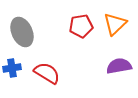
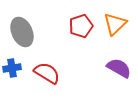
red pentagon: rotated 10 degrees counterclockwise
purple semicircle: moved 2 px down; rotated 40 degrees clockwise
